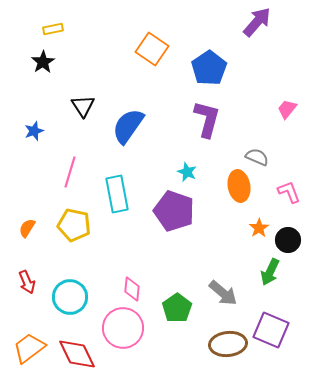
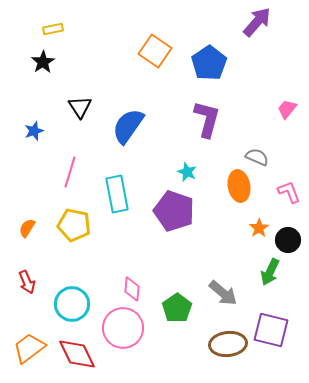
orange square: moved 3 px right, 2 px down
blue pentagon: moved 5 px up
black triangle: moved 3 px left, 1 px down
cyan circle: moved 2 px right, 7 px down
purple square: rotated 9 degrees counterclockwise
